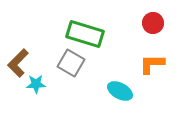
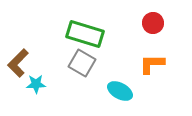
gray square: moved 11 px right
